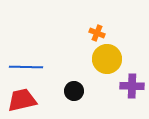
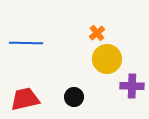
orange cross: rotated 28 degrees clockwise
blue line: moved 24 px up
black circle: moved 6 px down
red trapezoid: moved 3 px right, 1 px up
